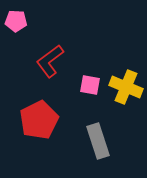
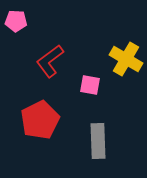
yellow cross: moved 28 px up; rotated 8 degrees clockwise
red pentagon: moved 1 px right
gray rectangle: rotated 16 degrees clockwise
